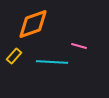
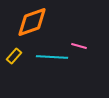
orange diamond: moved 1 px left, 2 px up
cyan line: moved 5 px up
